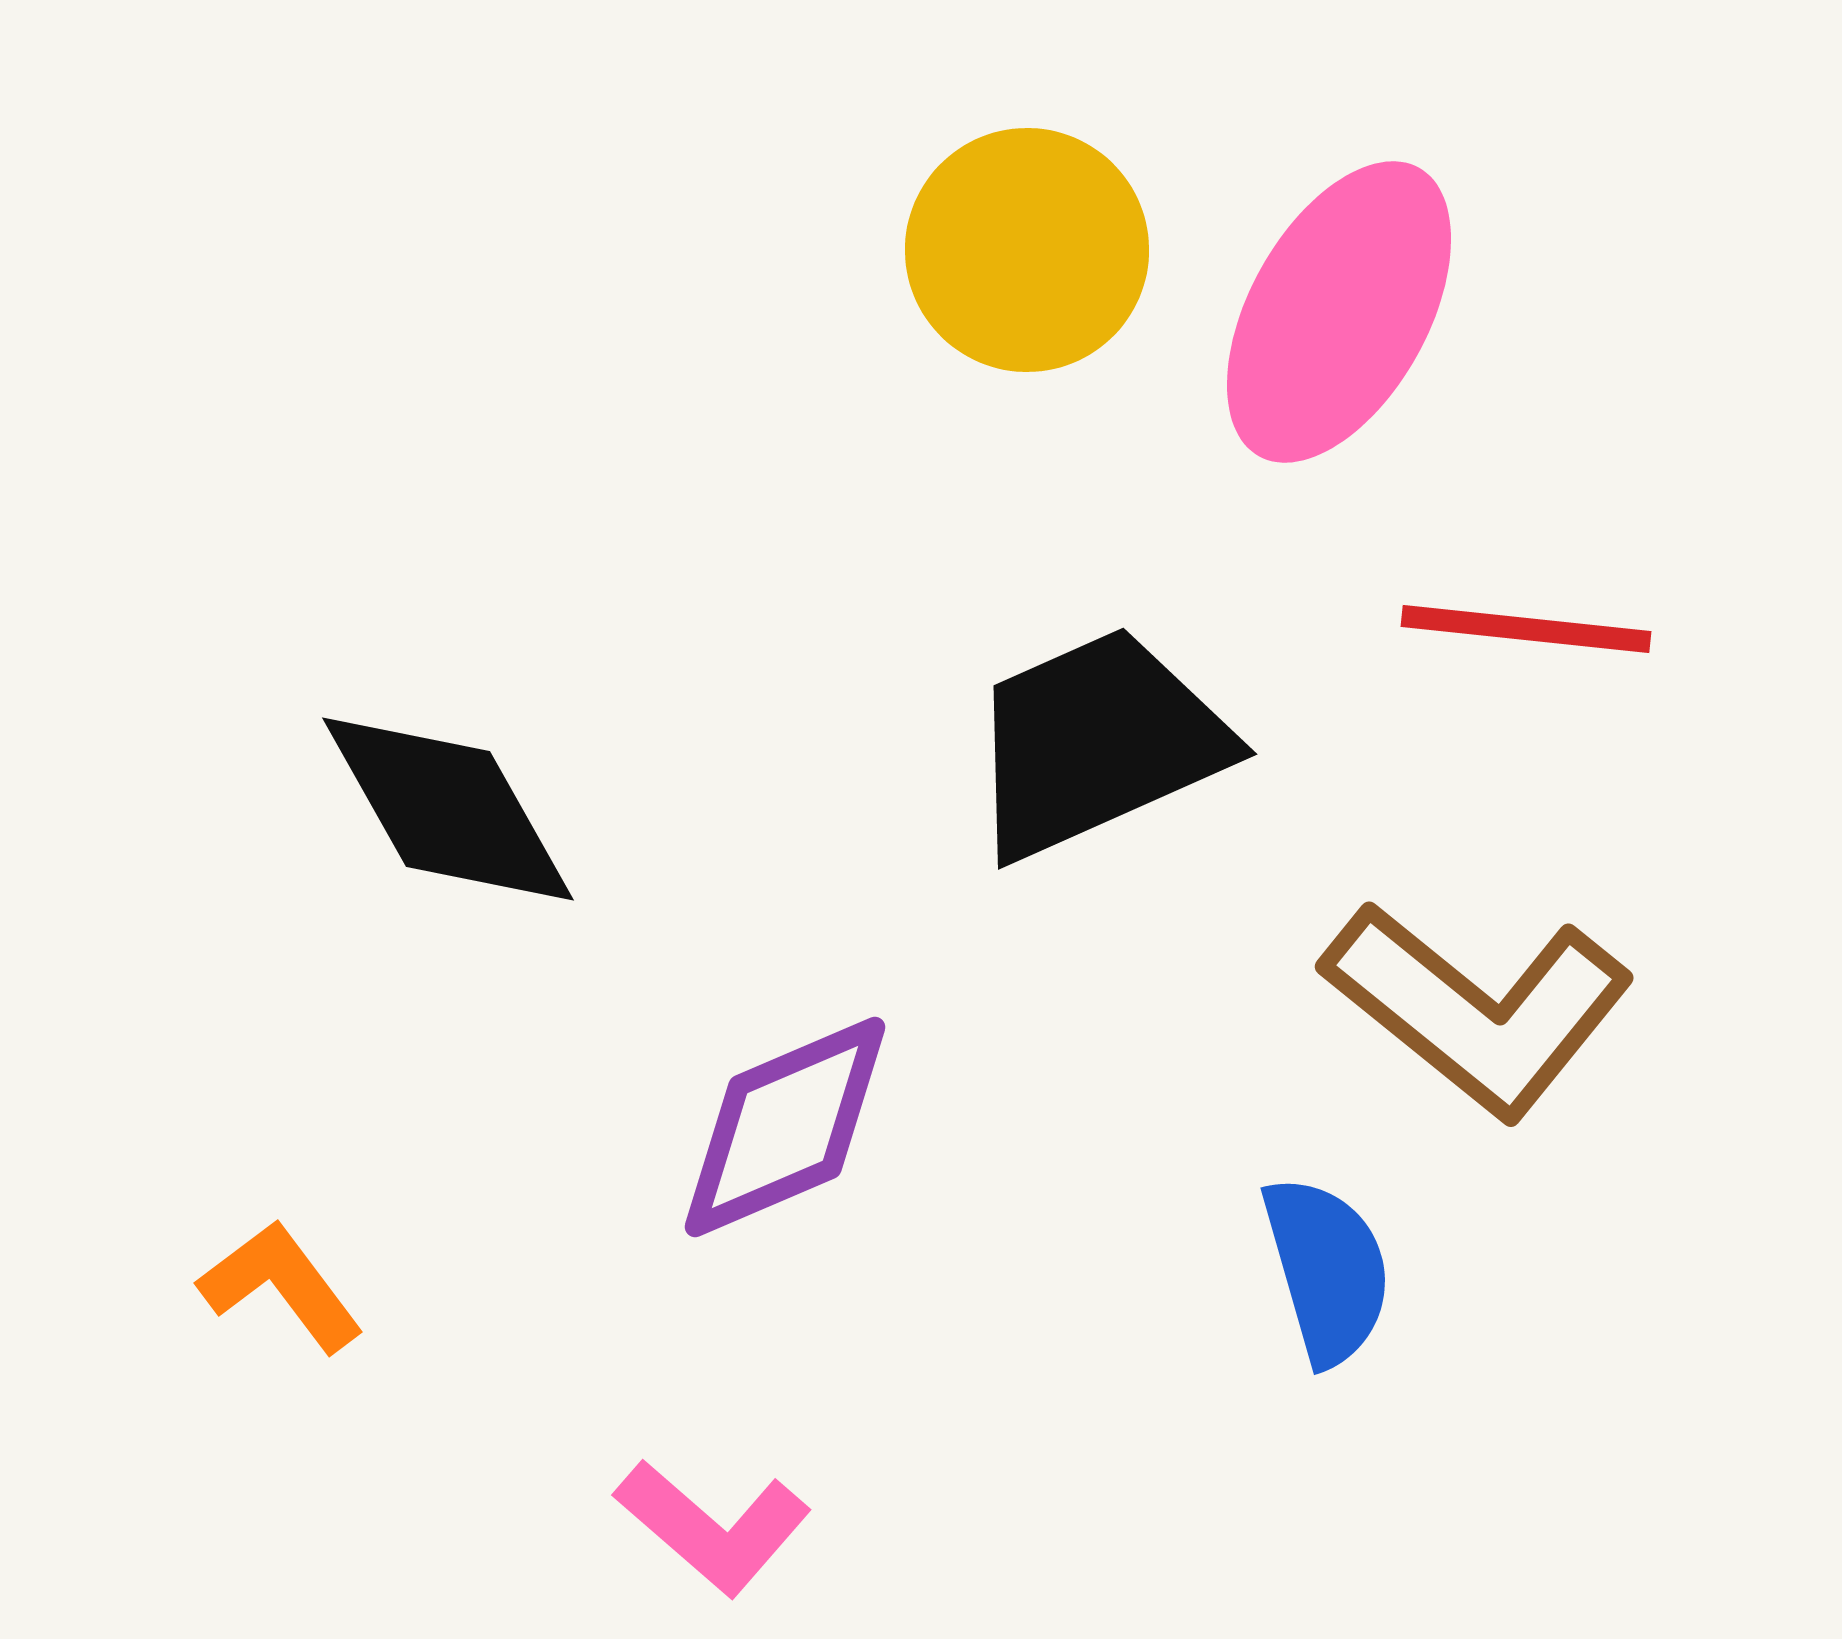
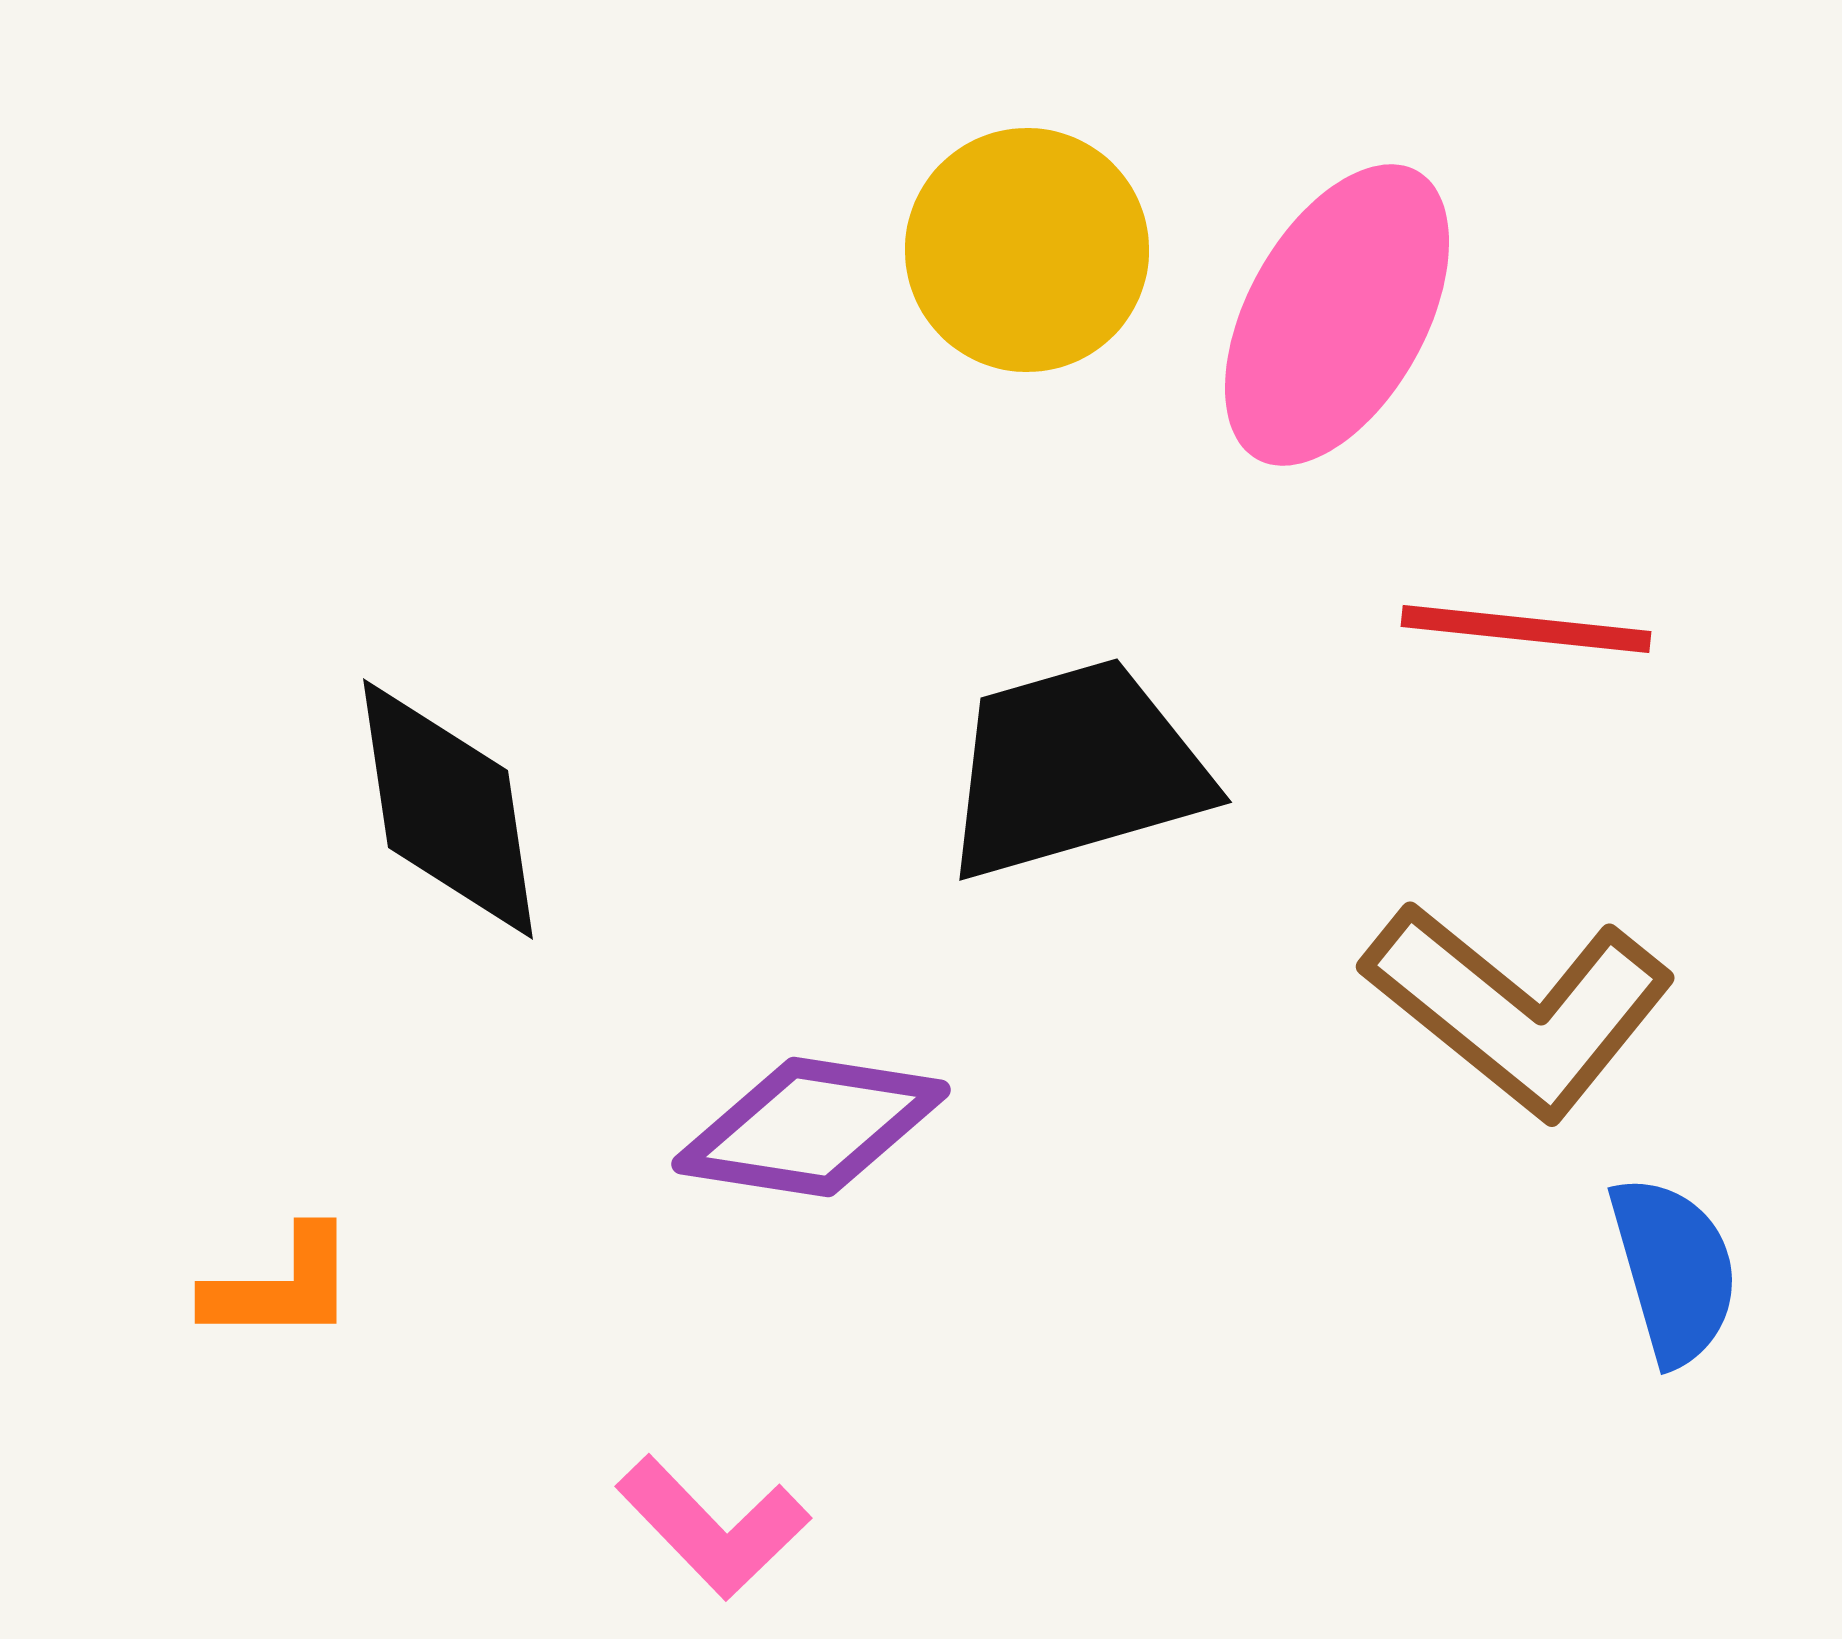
pink ellipse: moved 2 px left, 3 px down
black trapezoid: moved 22 px left, 26 px down; rotated 8 degrees clockwise
black diamond: rotated 21 degrees clockwise
brown L-shape: moved 41 px right
purple diamond: moved 26 px right; rotated 32 degrees clockwise
blue semicircle: moved 347 px right
orange L-shape: rotated 127 degrees clockwise
pink L-shape: rotated 5 degrees clockwise
